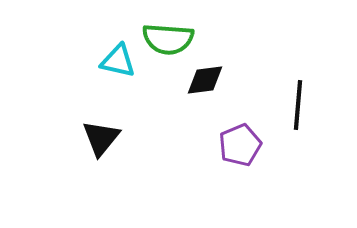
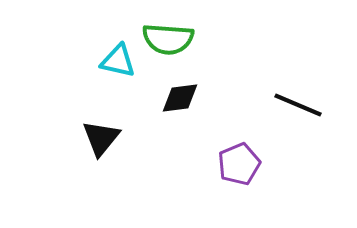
black diamond: moved 25 px left, 18 px down
black line: rotated 72 degrees counterclockwise
purple pentagon: moved 1 px left, 19 px down
